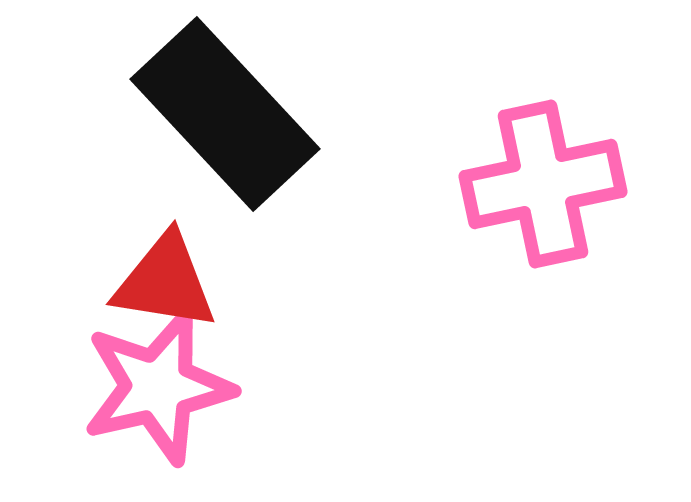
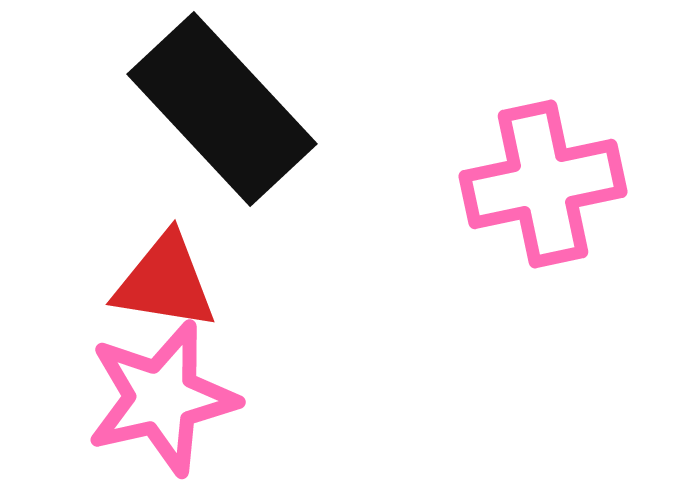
black rectangle: moved 3 px left, 5 px up
pink star: moved 4 px right, 11 px down
